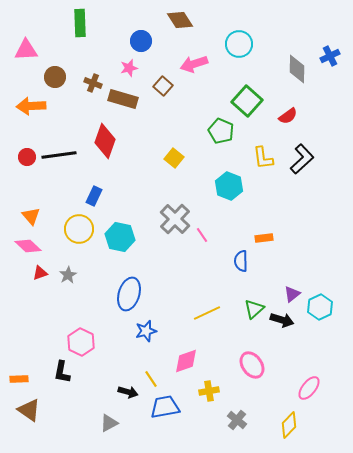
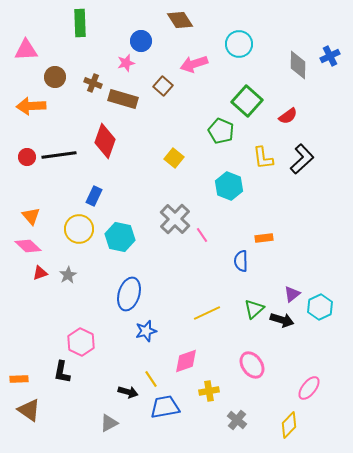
pink star at (129, 68): moved 3 px left, 5 px up
gray diamond at (297, 69): moved 1 px right, 4 px up
